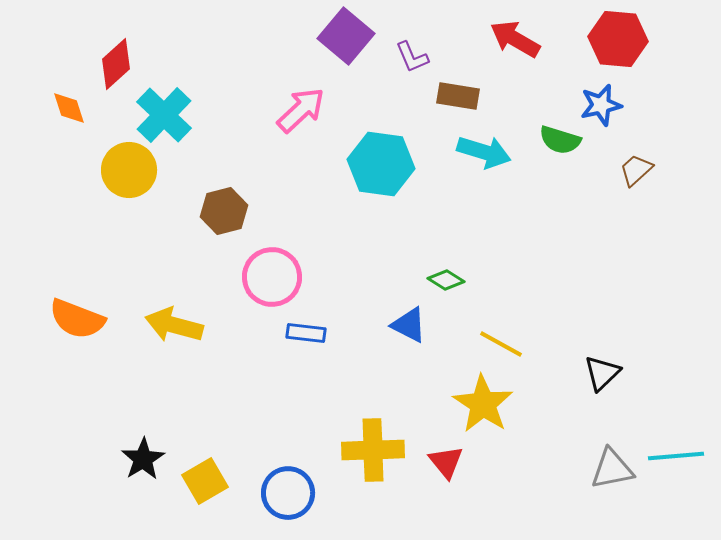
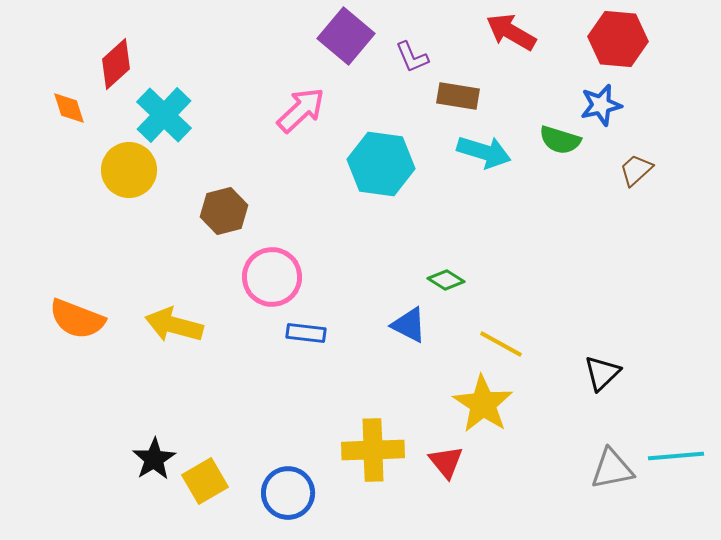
red arrow: moved 4 px left, 7 px up
black star: moved 11 px right
